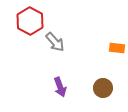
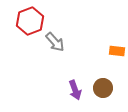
red hexagon: rotated 12 degrees clockwise
orange rectangle: moved 3 px down
purple arrow: moved 15 px right, 3 px down
